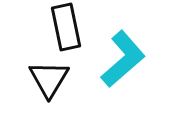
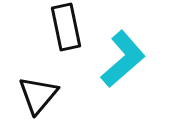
black triangle: moved 11 px left, 16 px down; rotated 9 degrees clockwise
